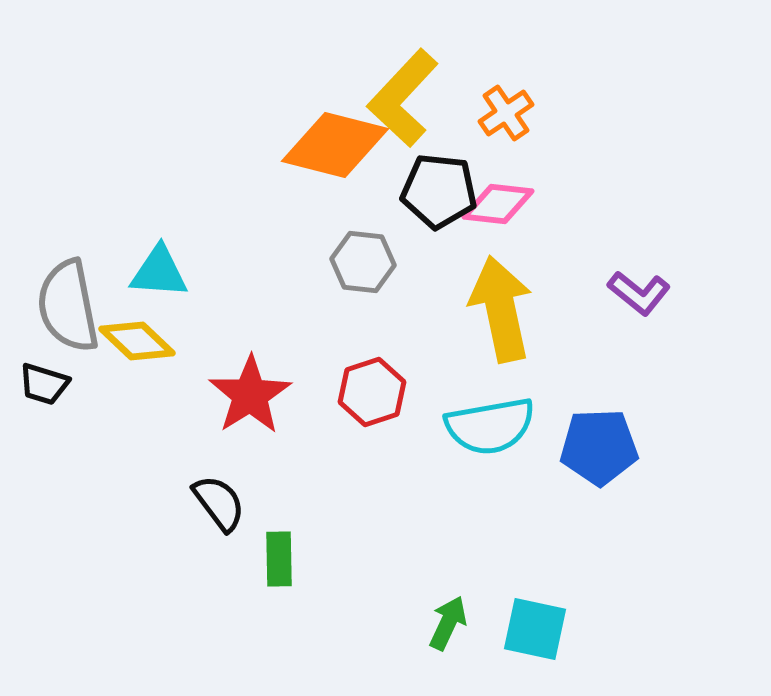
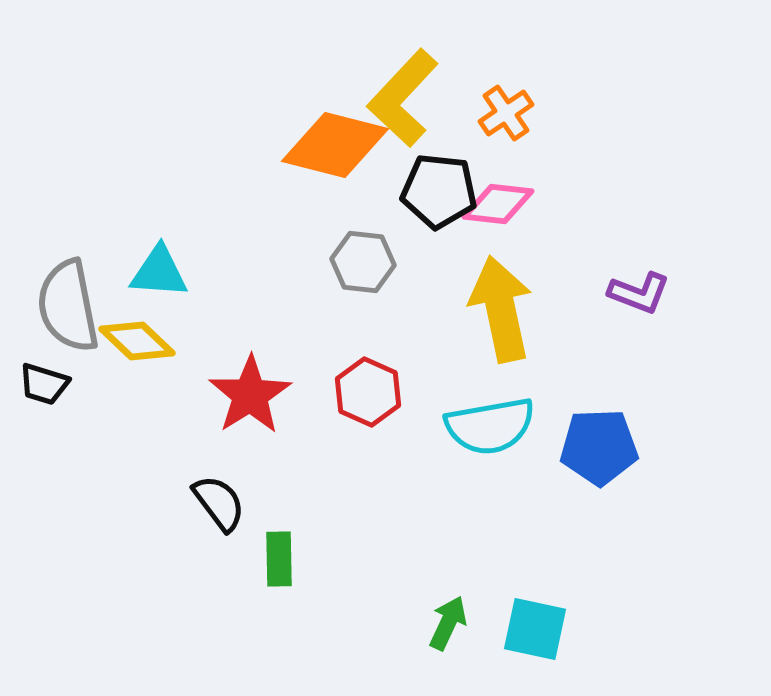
purple L-shape: rotated 18 degrees counterclockwise
red hexagon: moved 4 px left; rotated 18 degrees counterclockwise
